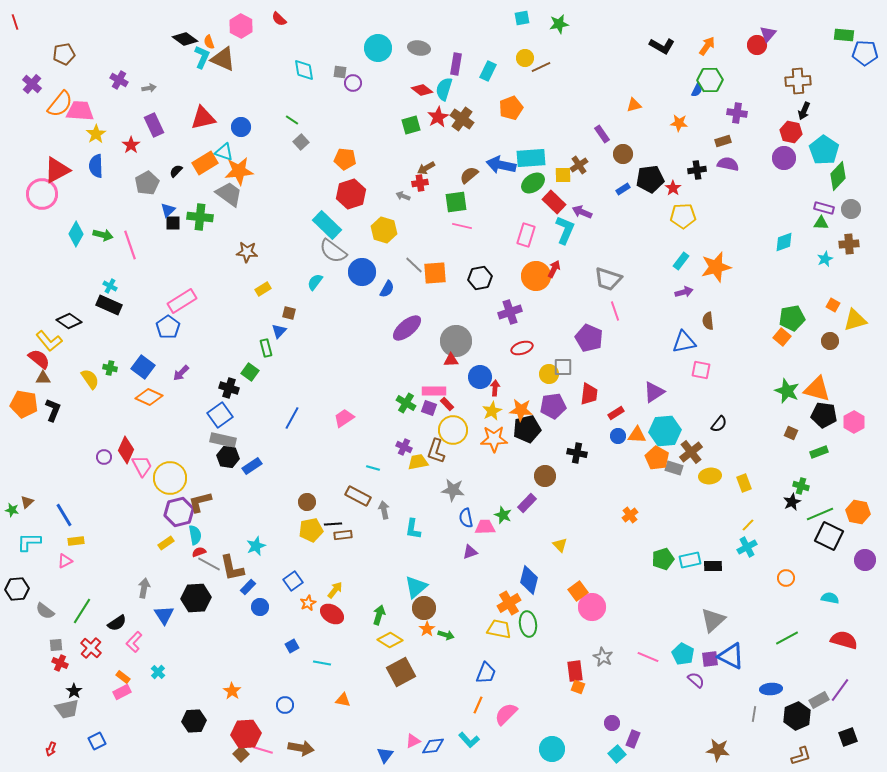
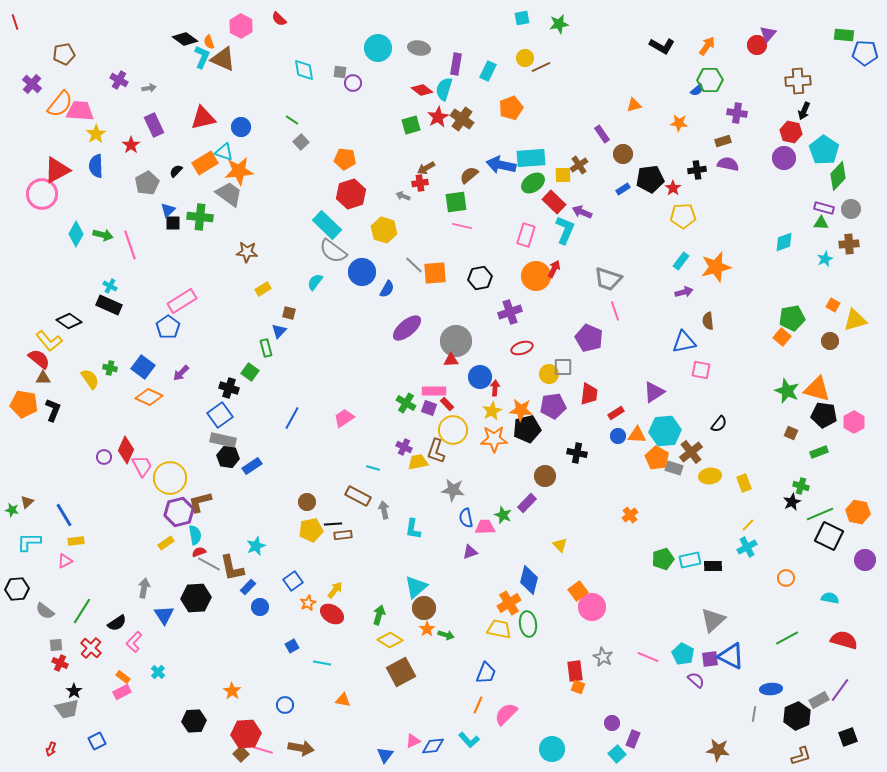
blue semicircle at (697, 90): rotated 24 degrees clockwise
